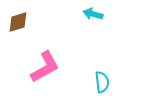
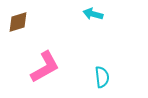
cyan semicircle: moved 5 px up
